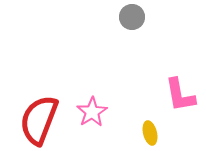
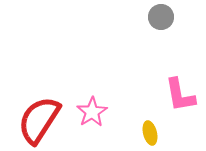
gray circle: moved 29 px right
red semicircle: rotated 12 degrees clockwise
